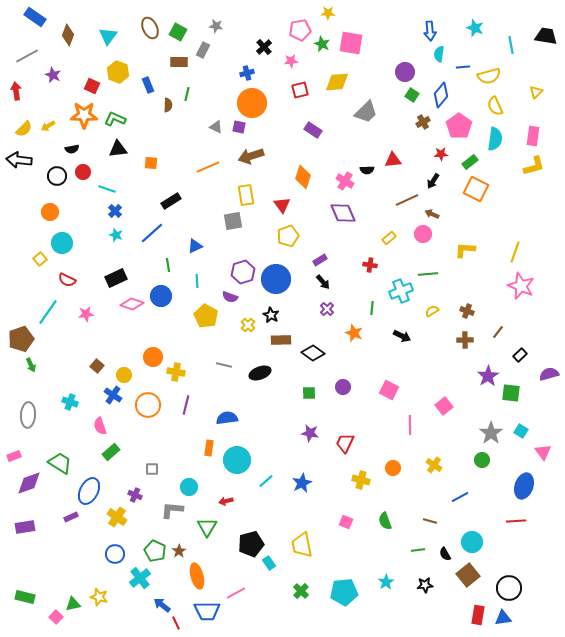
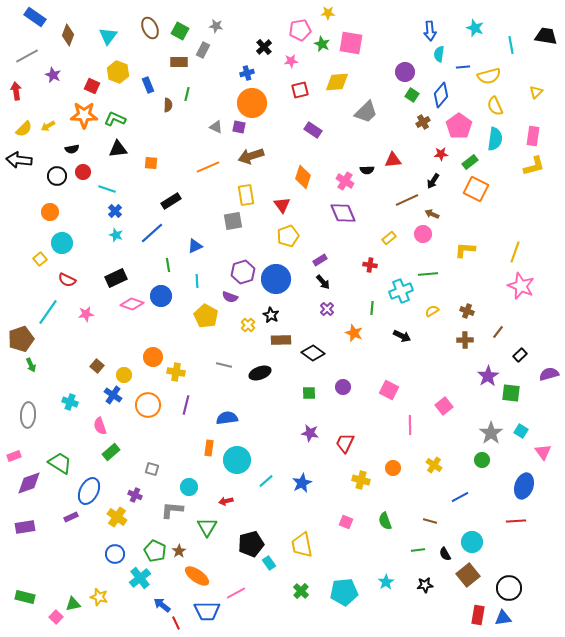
green square at (178, 32): moved 2 px right, 1 px up
gray square at (152, 469): rotated 16 degrees clockwise
orange ellipse at (197, 576): rotated 40 degrees counterclockwise
